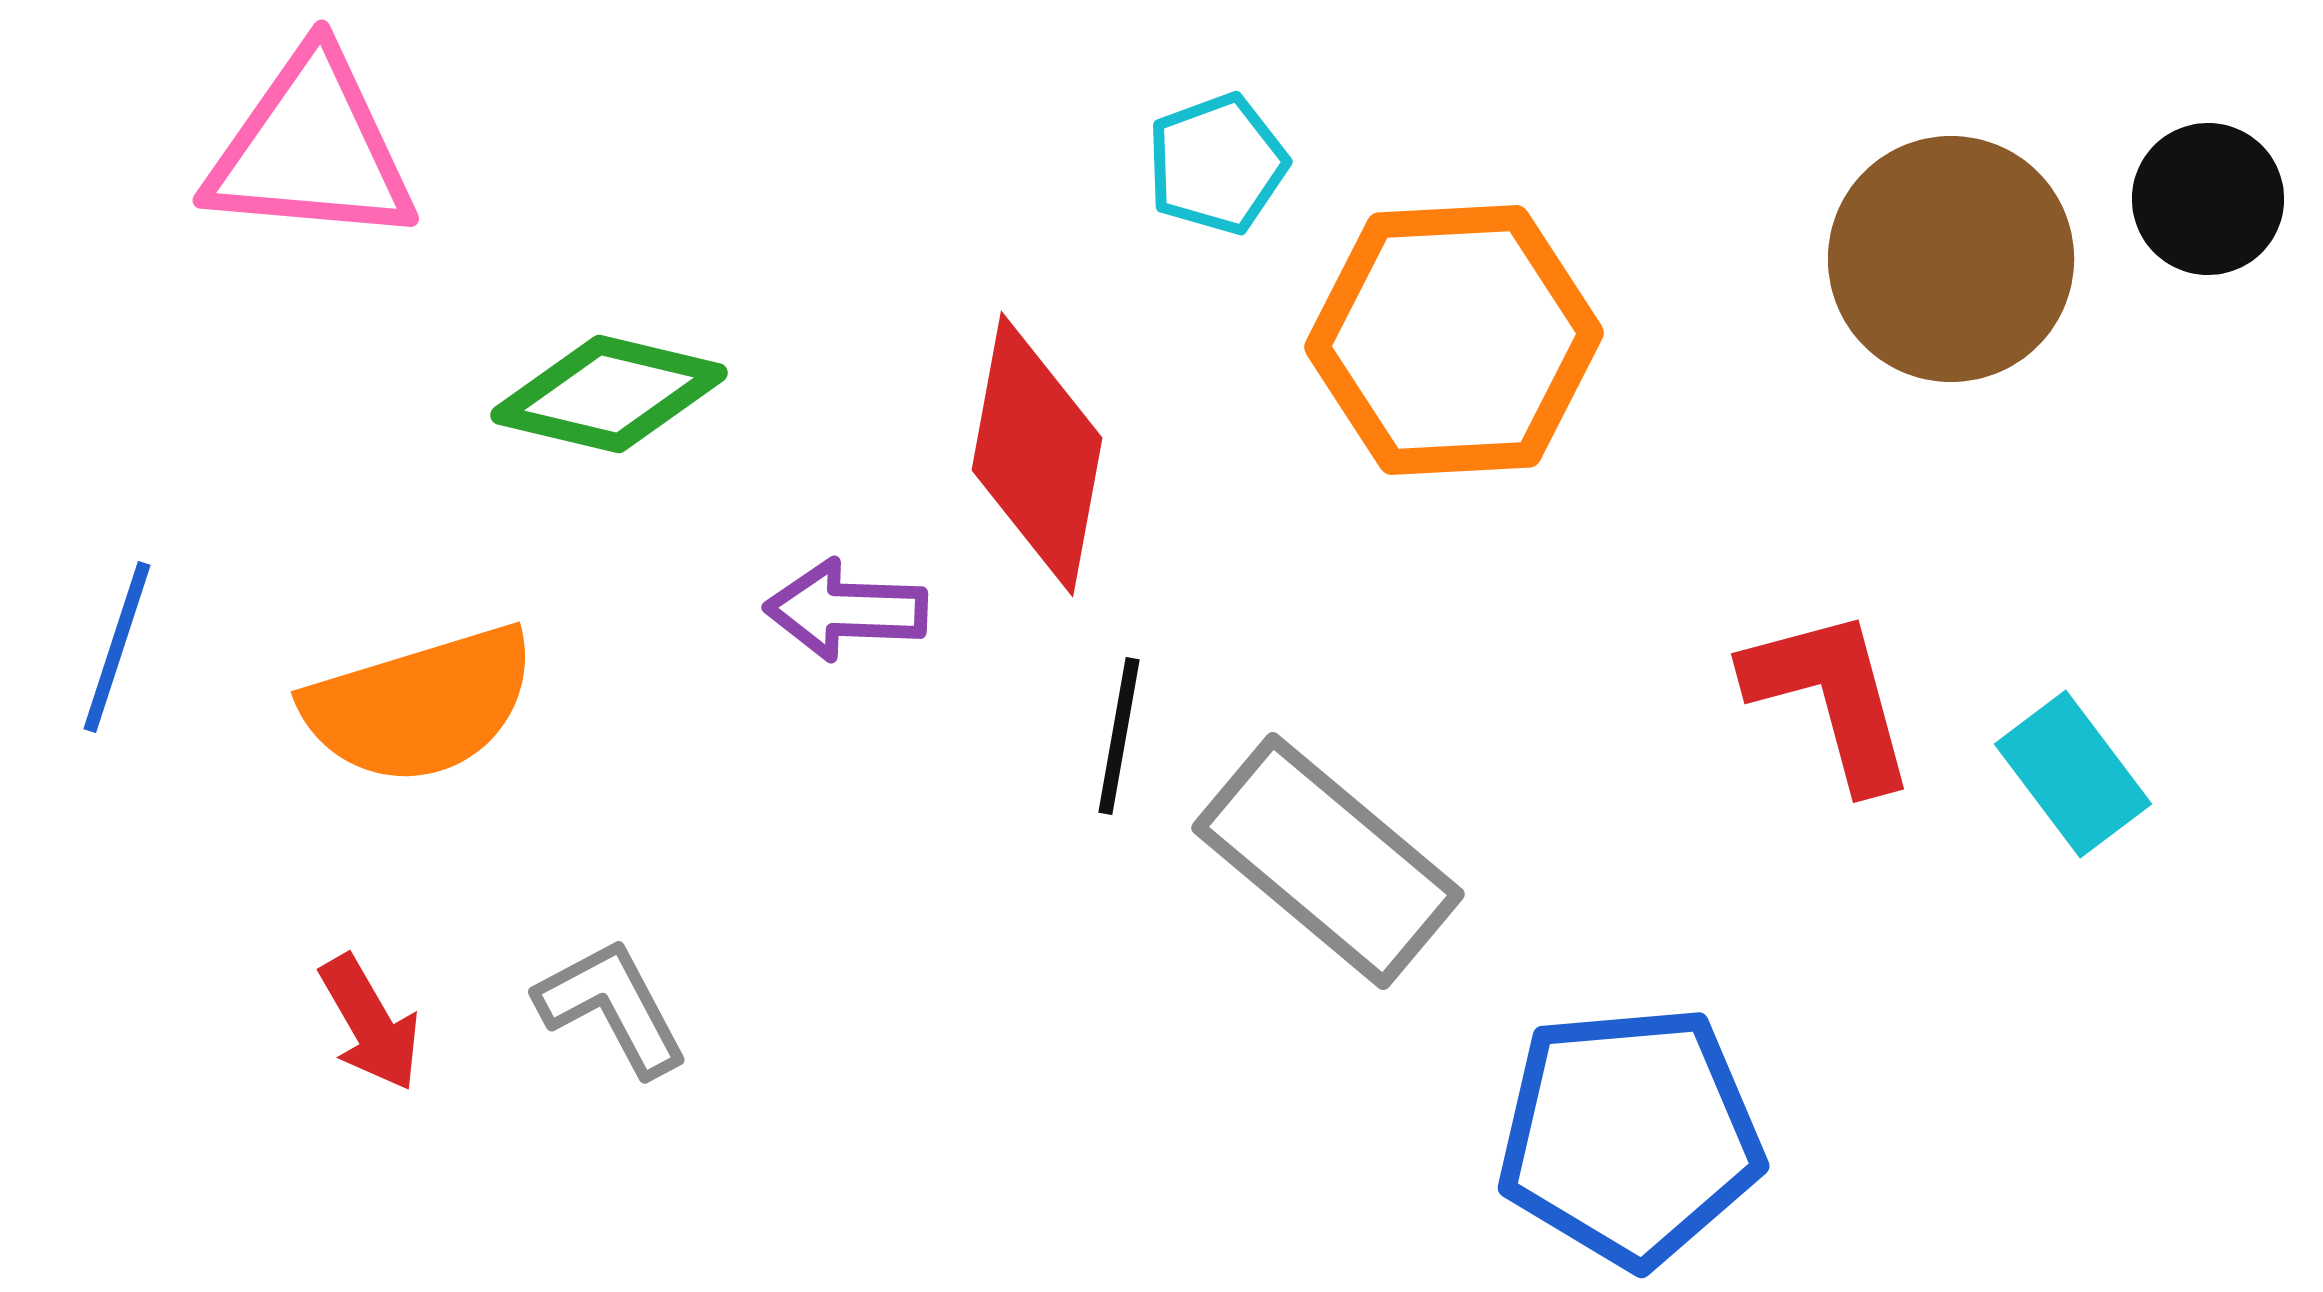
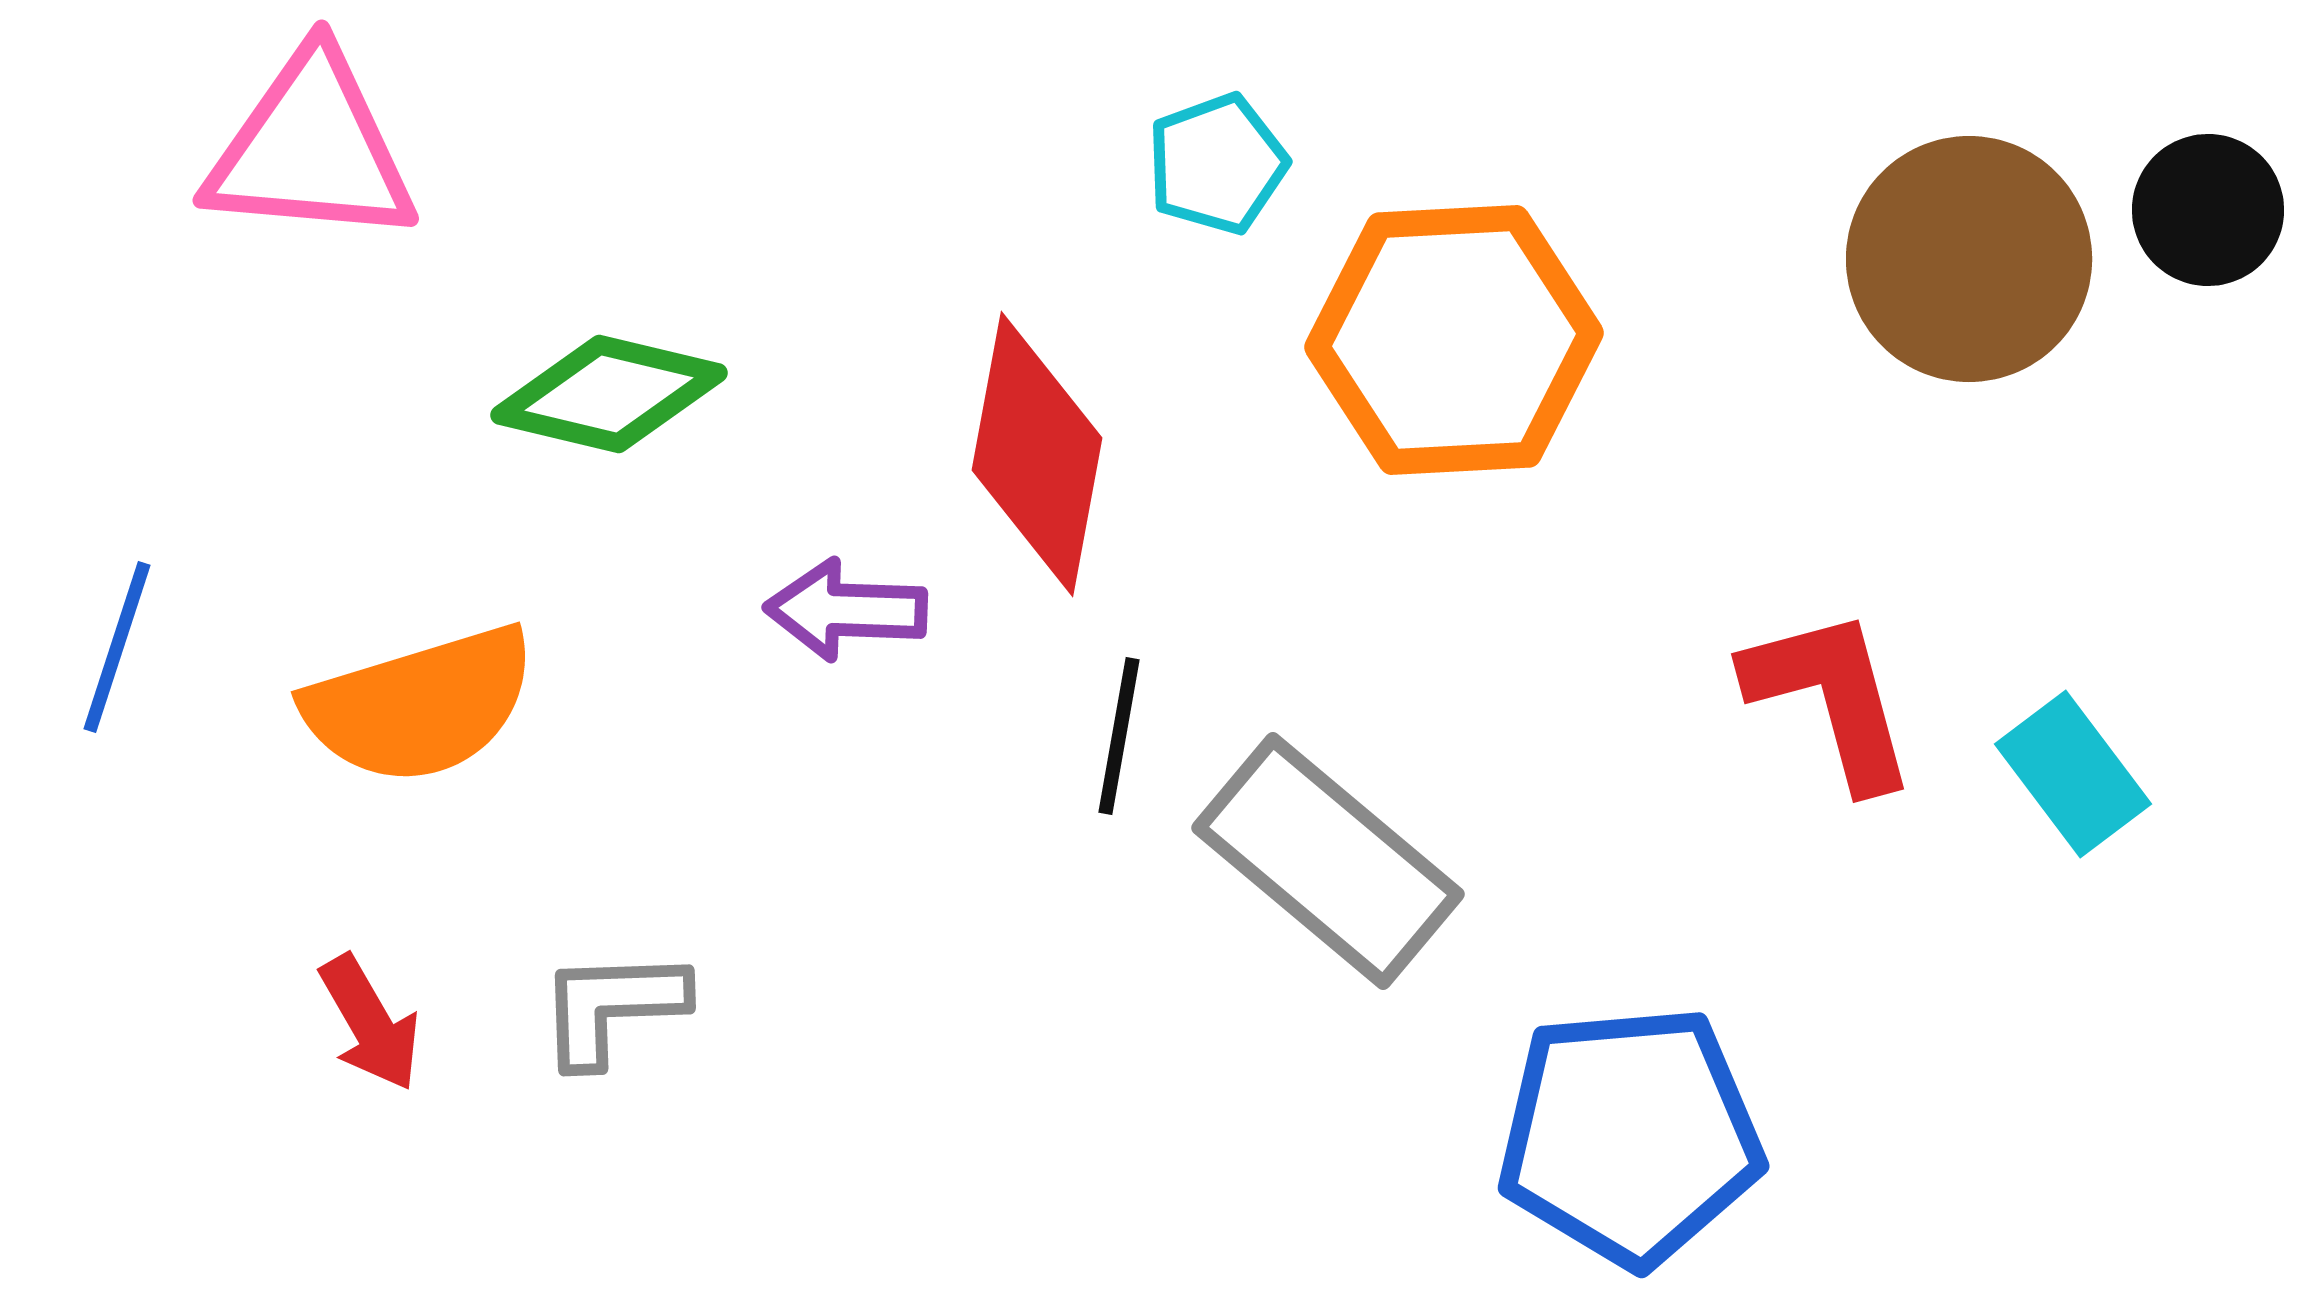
black circle: moved 11 px down
brown circle: moved 18 px right
gray L-shape: rotated 64 degrees counterclockwise
